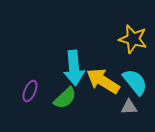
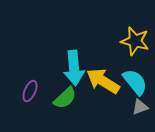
yellow star: moved 2 px right, 2 px down
gray triangle: moved 11 px right; rotated 18 degrees counterclockwise
